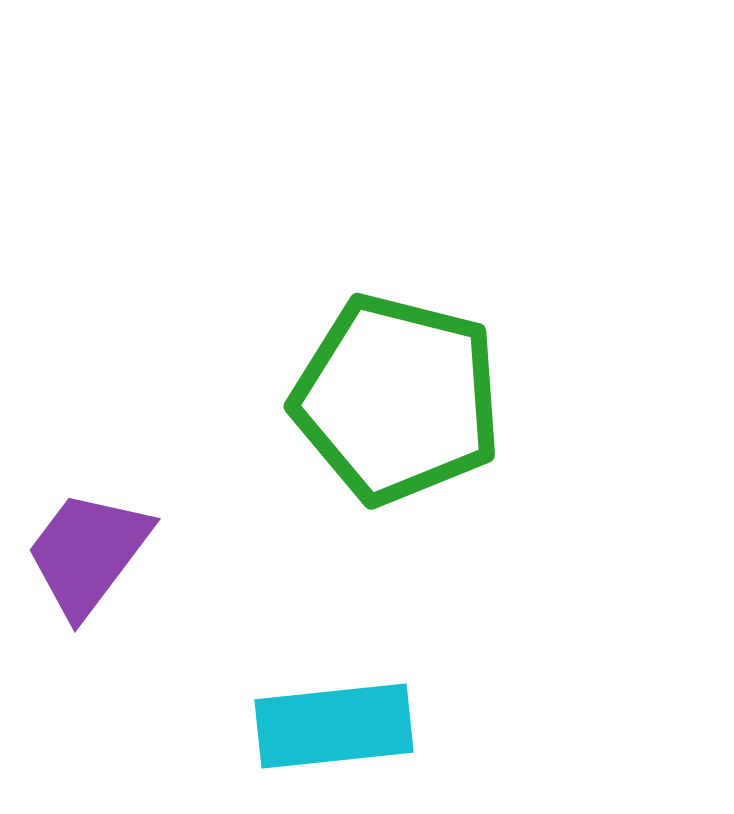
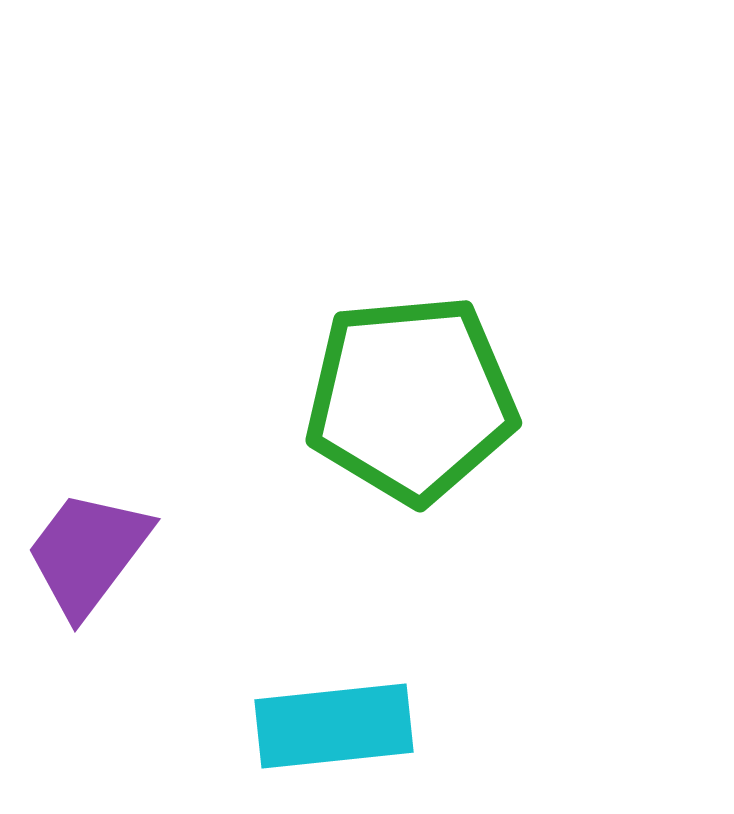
green pentagon: moved 14 px right; rotated 19 degrees counterclockwise
